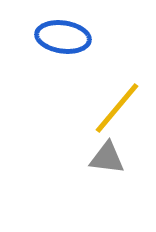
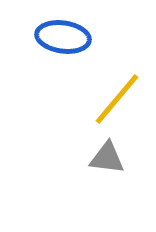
yellow line: moved 9 px up
